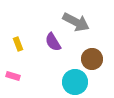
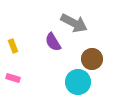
gray arrow: moved 2 px left, 1 px down
yellow rectangle: moved 5 px left, 2 px down
pink rectangle: moved 2 px down
cyan circle: moved 3 px right
